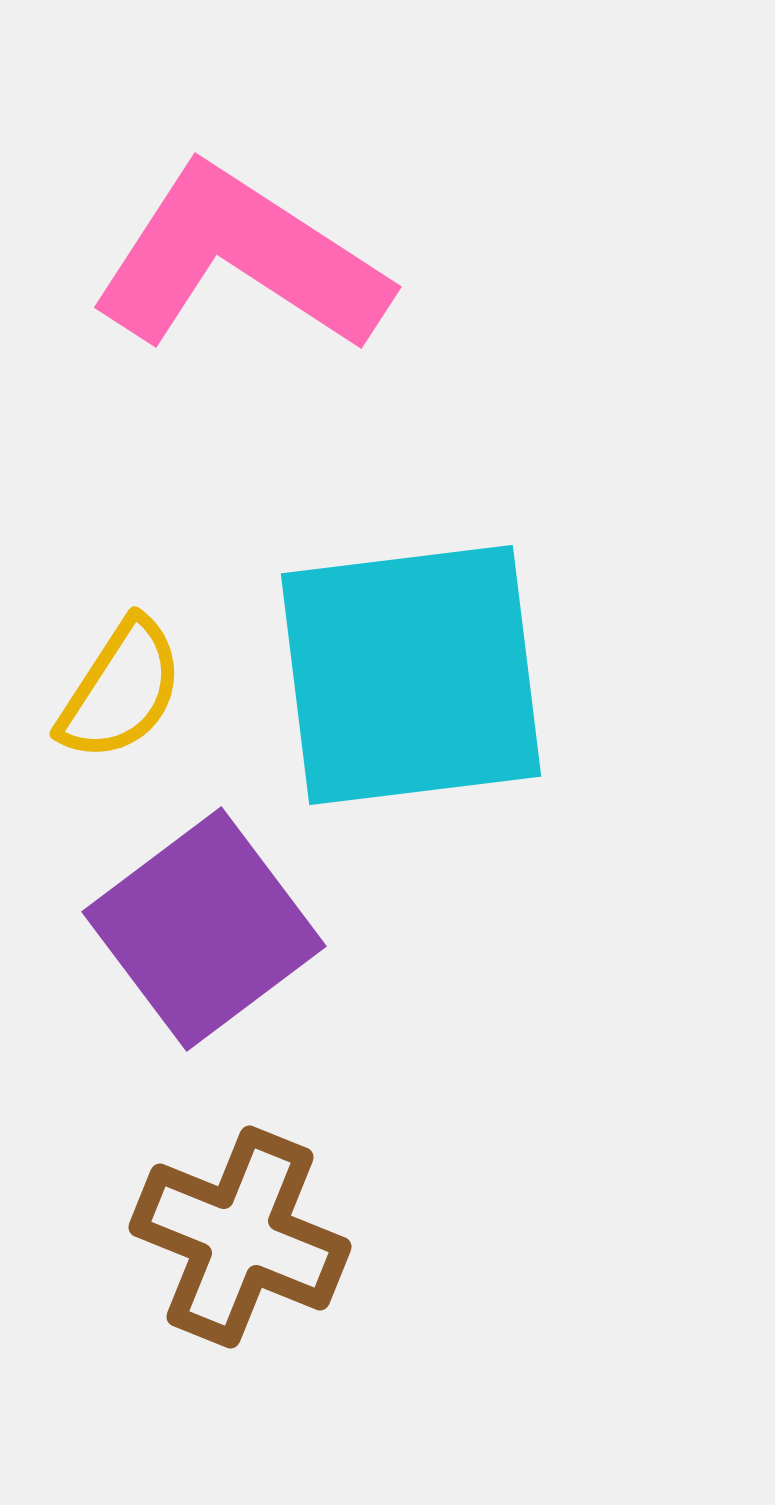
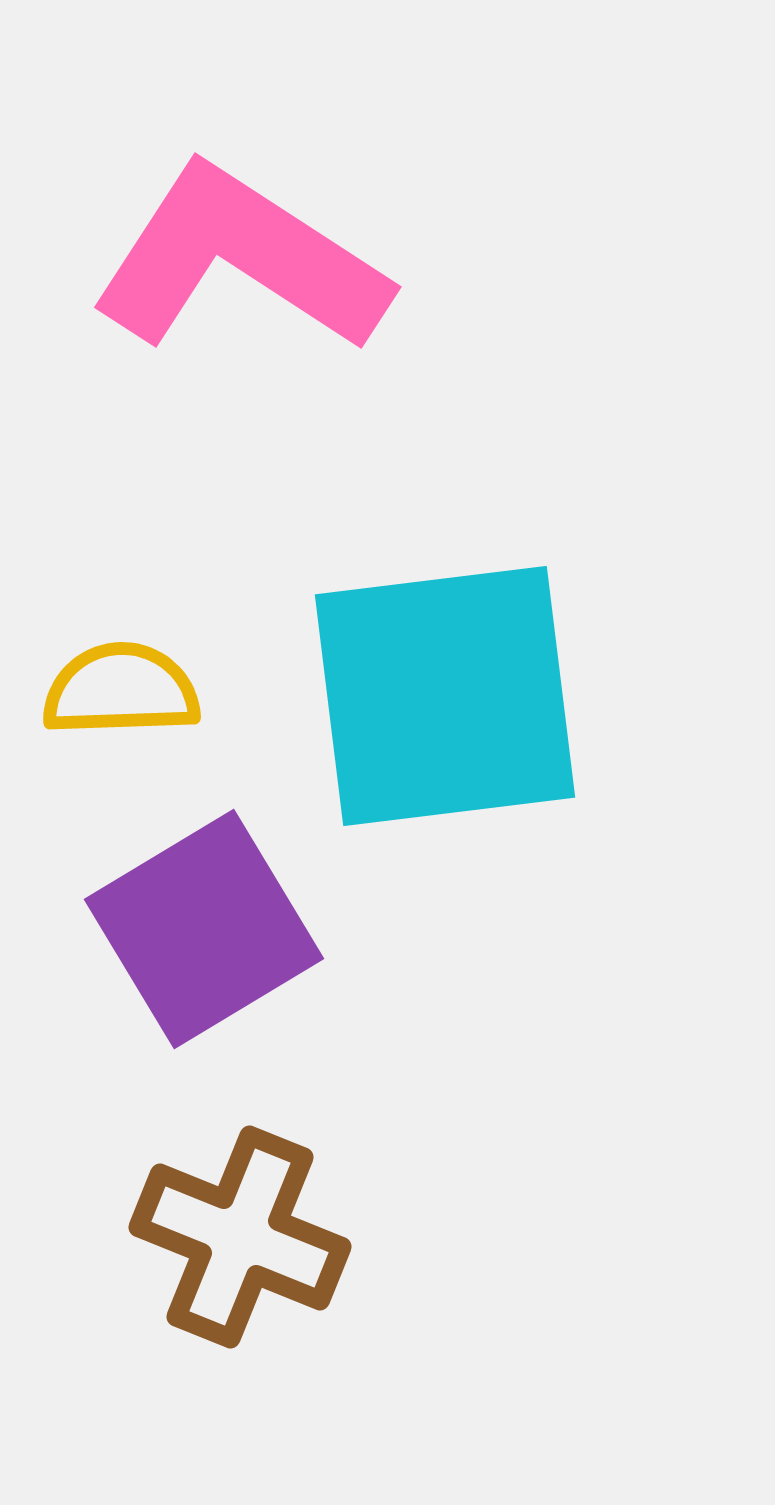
cyan square: moved 34 px right, 21 px down
yellow semicircle: rotated 125 degrees counterclockwise
purple square: rotated 6 degrees clockwise
